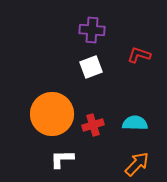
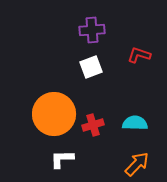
purple cross: rotated 10 degrees counterclockwise
orange circle: moved 2 px right
